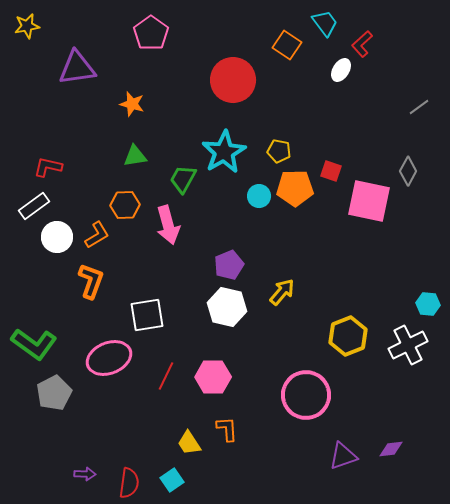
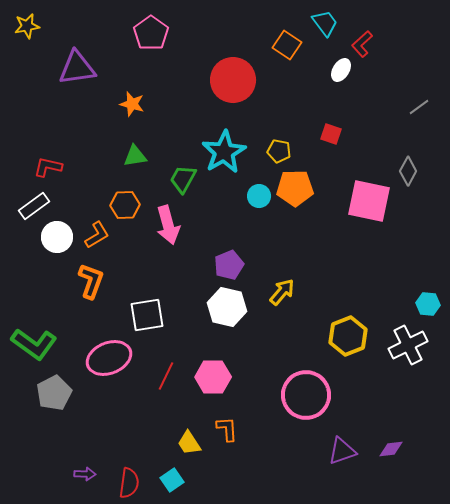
red square at (331, 171): moved 37 px up
purple triangle at (343, 456): moved 1 px left, 5 px up
